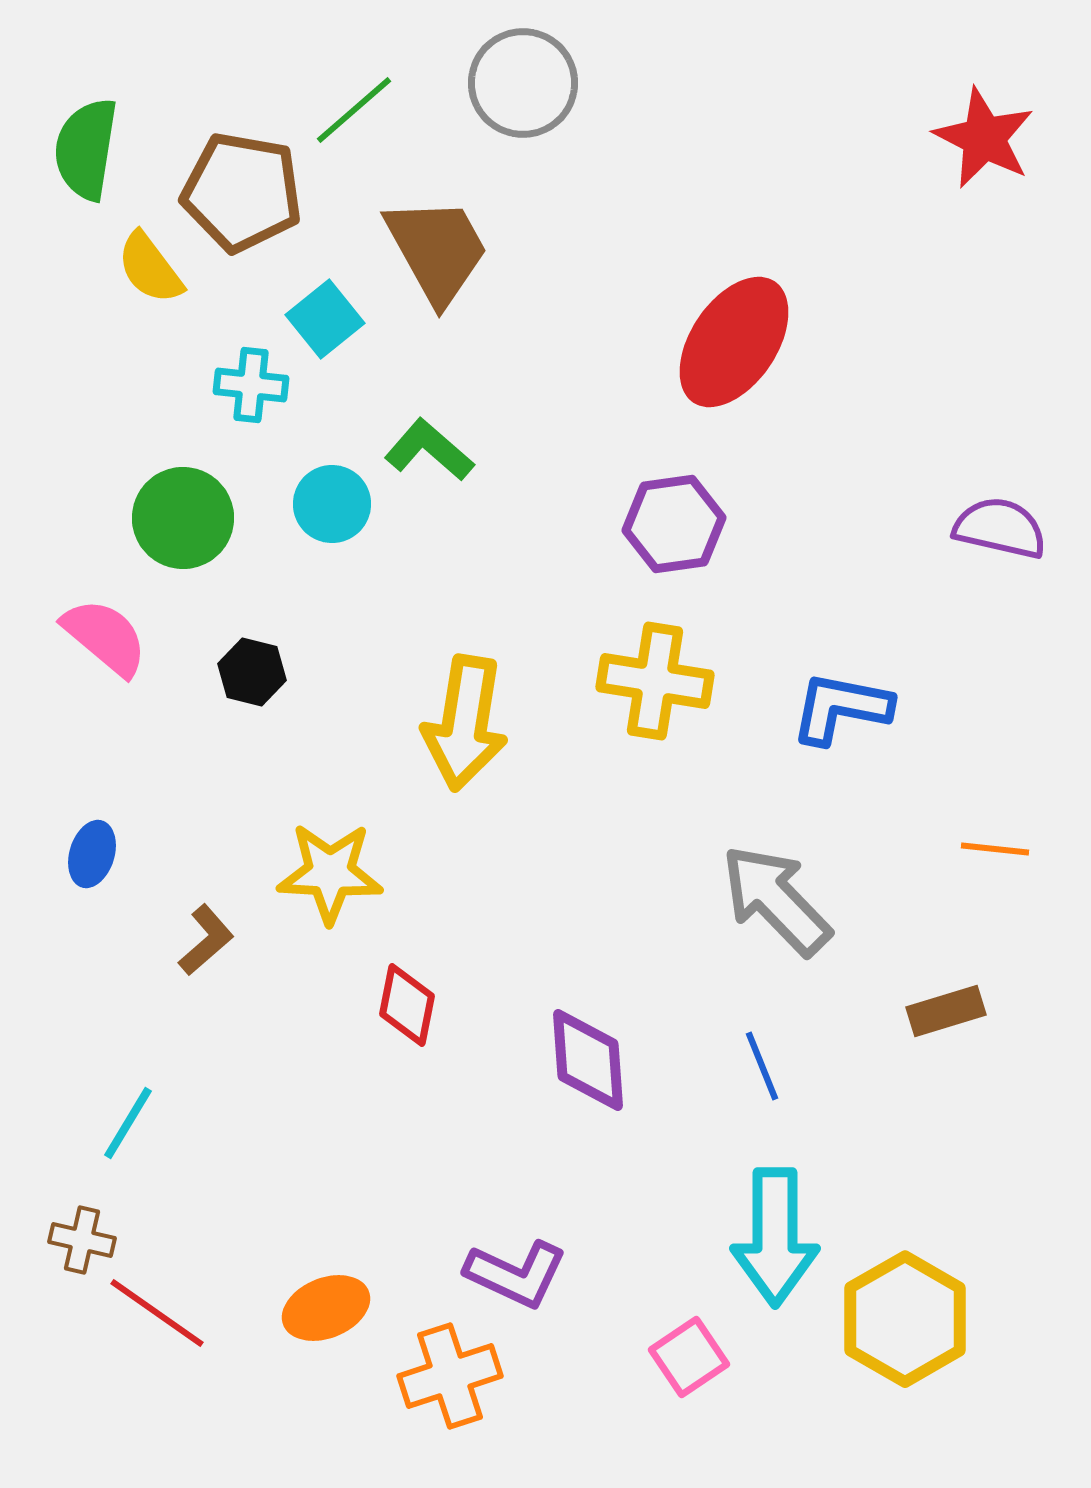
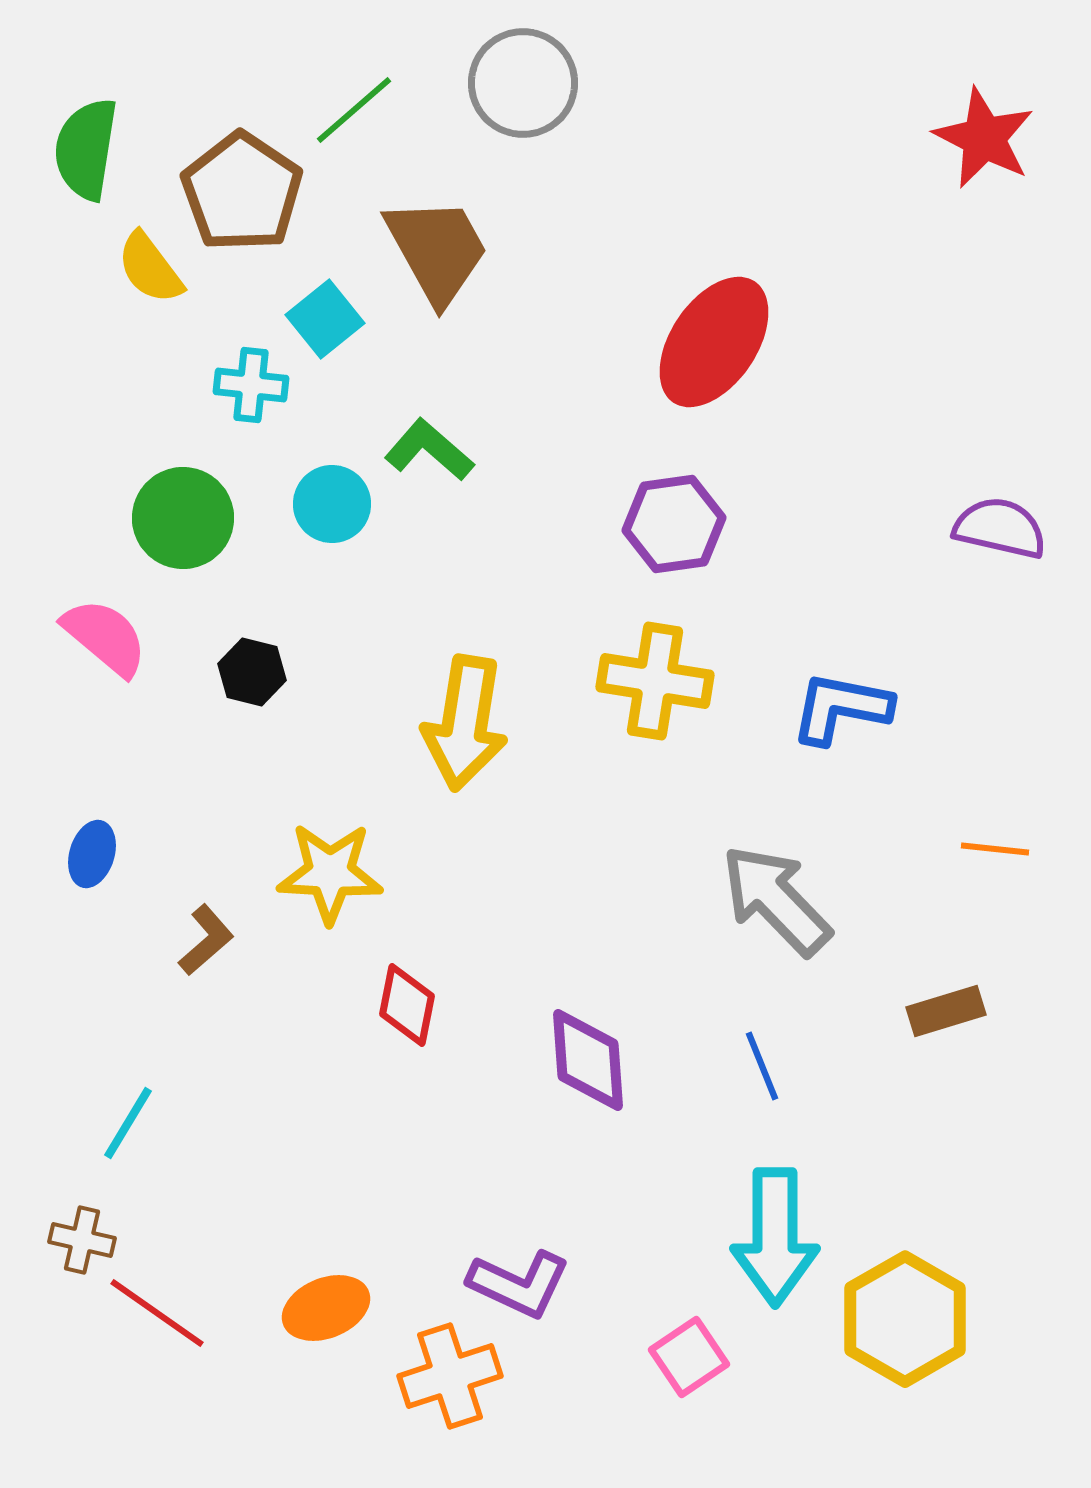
brown pentagon: rotated 24 degrees clockwise
red ellipse: moved 20 px left
purple L-shape: moved 3 px right, 10 px down
